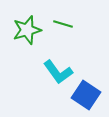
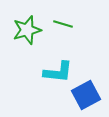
cyan L-shape: rotated 48 degrees counterclockwise
blue square: rotated 28 degrees clockwise
